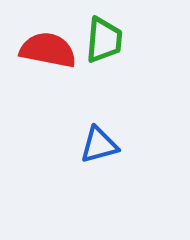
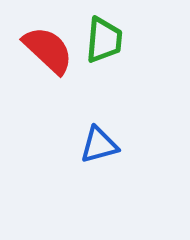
red semicircle: rotated 32 degrees clockwise
